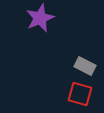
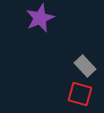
gray rectangle: rotated 20 degrees clockwise
